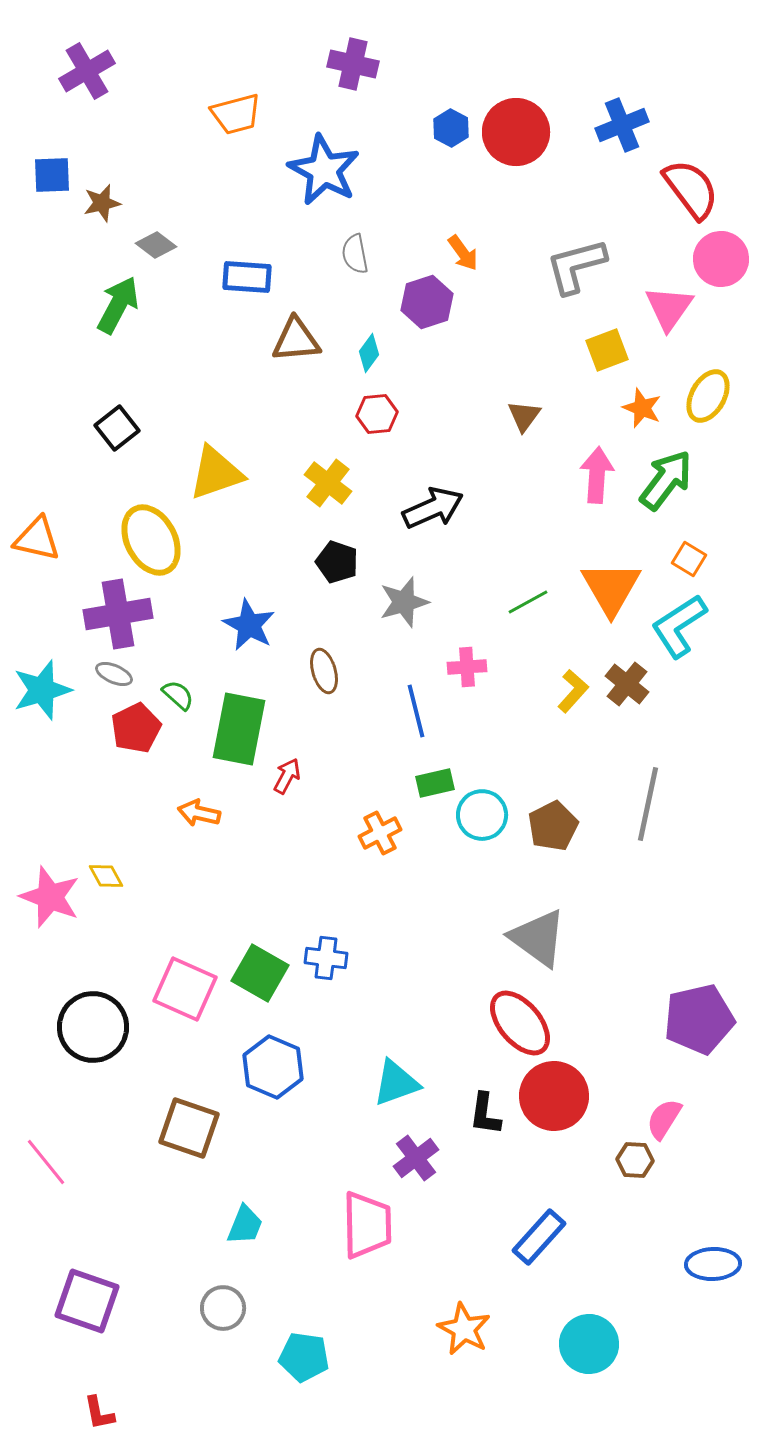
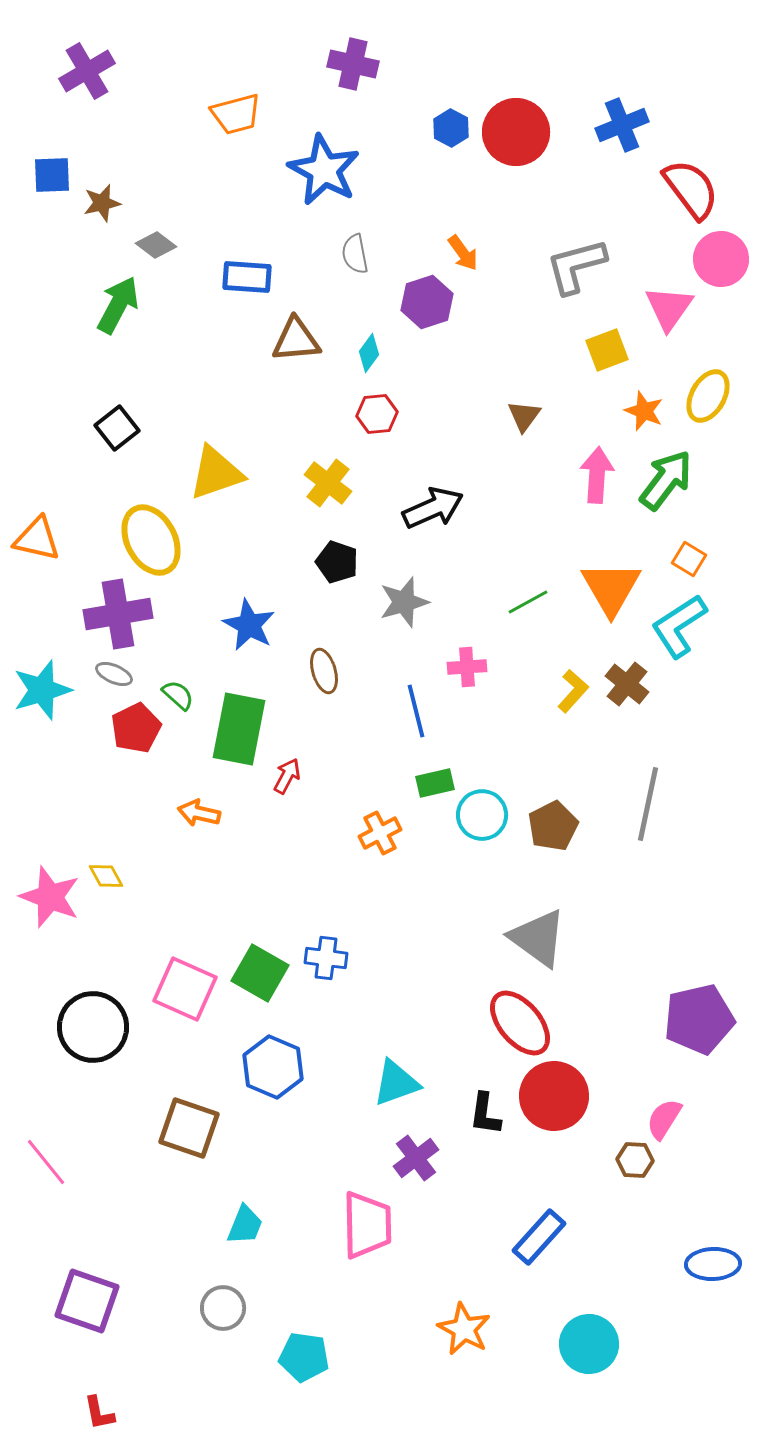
orange star at (642, 408): moved 2 px right, 3 px down
